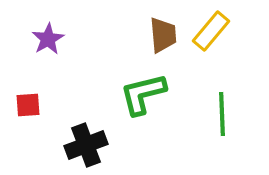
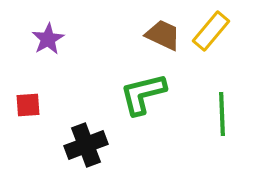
brown trapezoid: rotated 60 degrees counterclockwise
